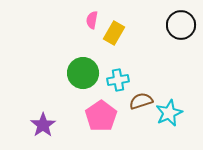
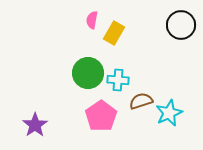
green circle: moved 5 px right
cyan cross: rotated 15 degrees clockwise
purple star: moved 8 px left
